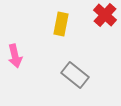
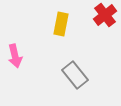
red cross: rotated 10 degrees clockwise
gray rectangle: rotated 12 degrees clockwise
